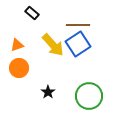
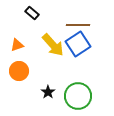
orange circle: moved 3 px down
green circle: moved 11 px left
